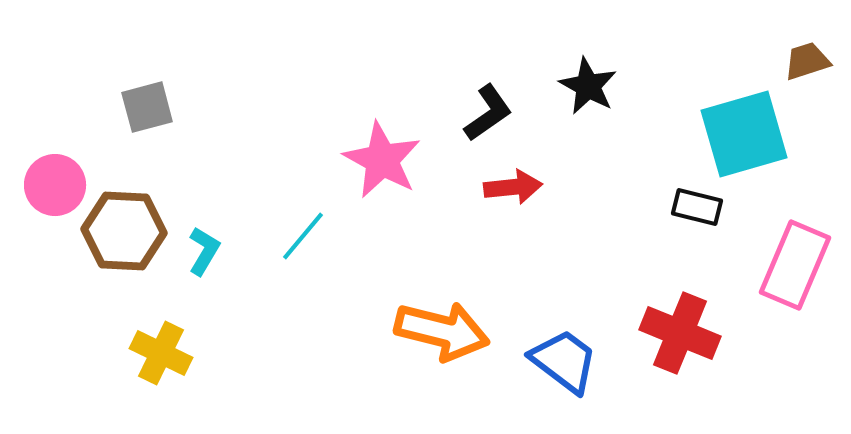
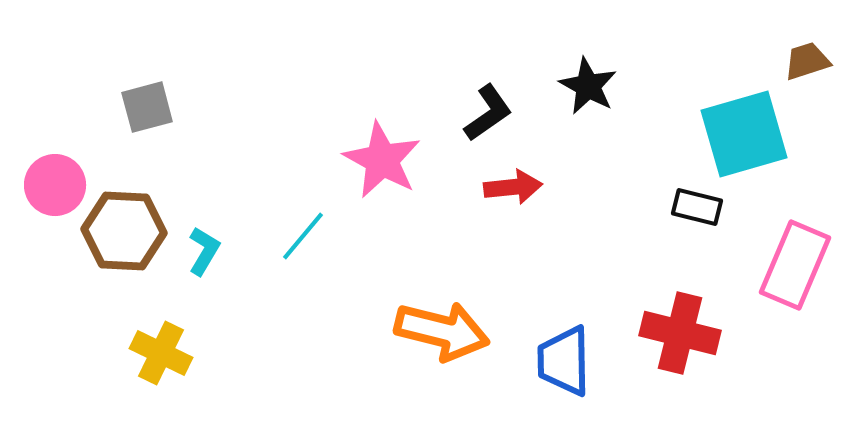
red cross: rotated 8 degrees counterclockwise
blue trapezoid: rotated 128 degrees counterclockwise
